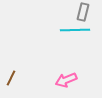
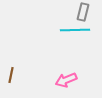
brown line: moved 3 px up; rotated 14 degrees counterclockwise
